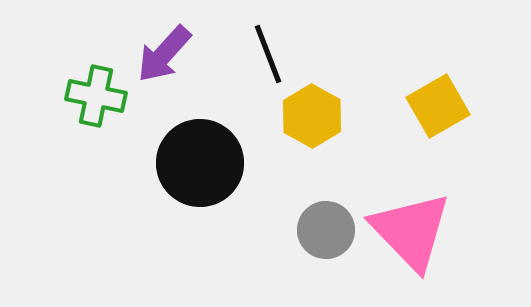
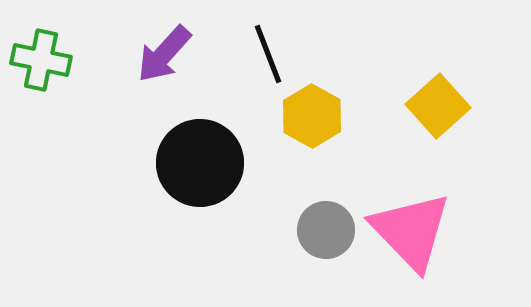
green cross: moved 55 px left, 36 px up
yellow square: rotated 12 degrees counterclockwise
